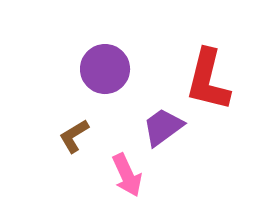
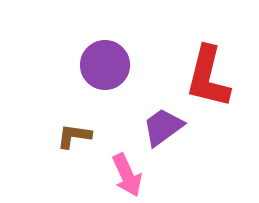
purple circle: moved 4 px up
red L-shape: moved 3 px up
brown L-shape: rotated 39 degrees clockwise
